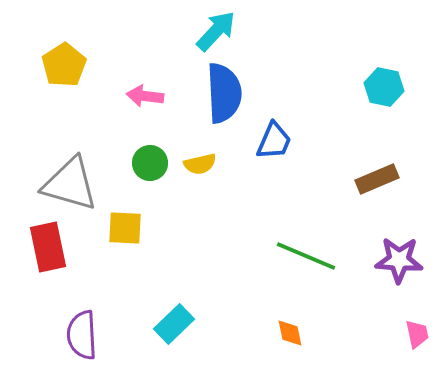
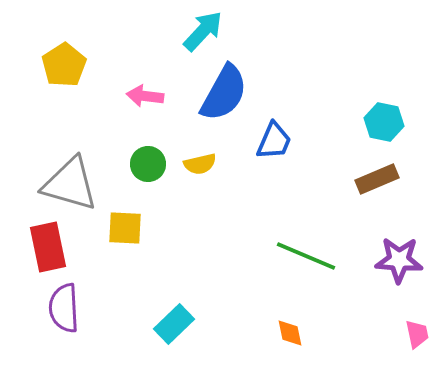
cyan arrow: moved 13 px left
cyan hexagon: moved 35 px down
blue semicircle: rotated 32 degrees clockwise
green circle: moved 2 px left, 1 px down
purple semicircle: moved 18 px left, 27 px up
